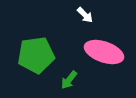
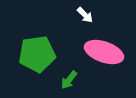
green pentagon: moved 1 px right, 1 px up
